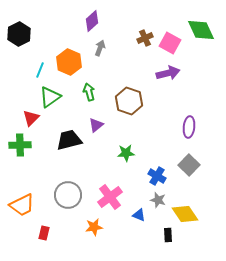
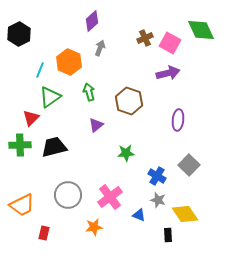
purple ellipse: moved 11 px left, 7 px up
black trapezoid: moved 15 px left, 7 px down
